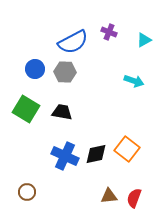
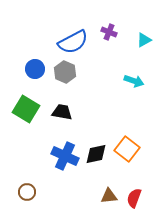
gray hexagon: rotated 20 degrees clockwise
